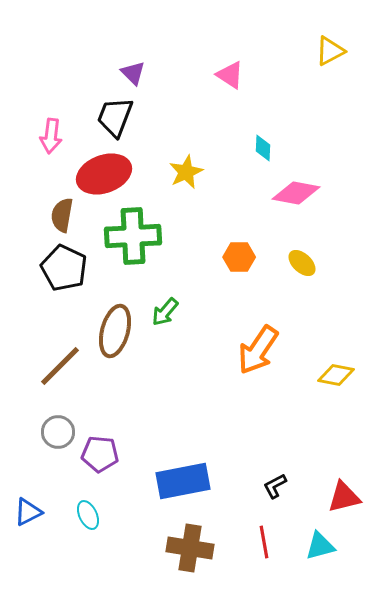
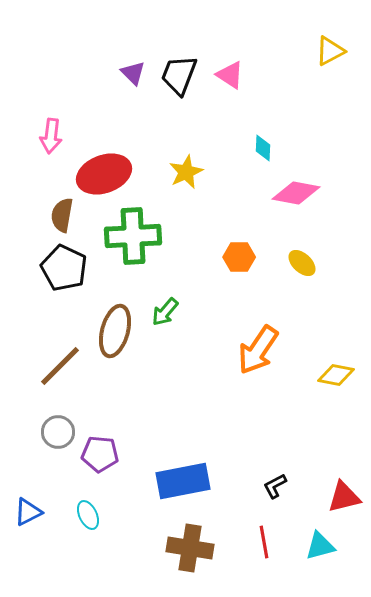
black trapezoid: moved 64 px right, 42 px up
